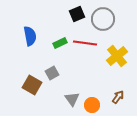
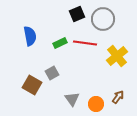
orange circle: moved 4 px right, 1 px up
